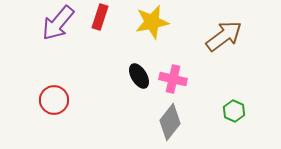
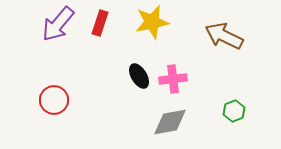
red rectangle: moved 6 px down
purple arrow: moved 1 px down
brown arrow: rotated 117 degrees counterclockwise
pink cross: rotated 20 degrees counterclockwise
green hexagon: rotated 15 degrees clockwise
gray diamond: rotated 42 degrees clockwise
